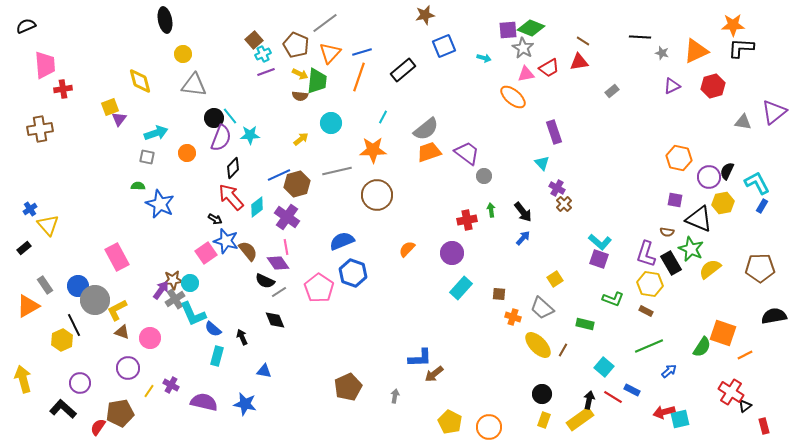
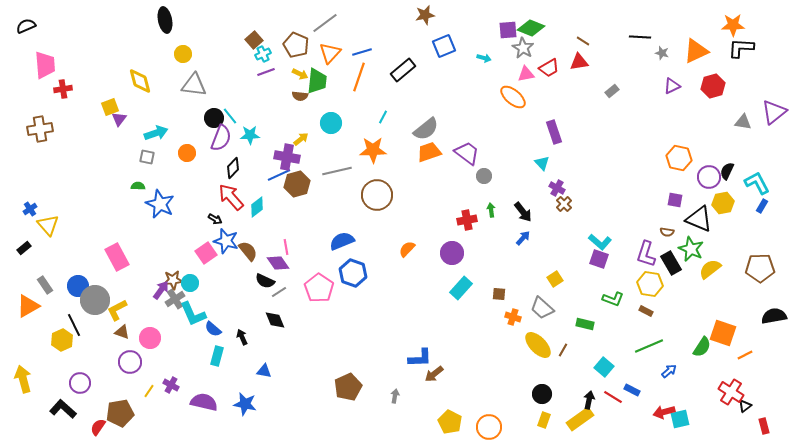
purple cross at (287, 217): moved 60 px up; rotated 25 degrees counterclockwise
purple circle at (128, 368): moved 2 px right, 6 px up
